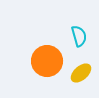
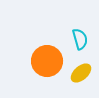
cyan semicircle: moved 1 px right, 3 px down
